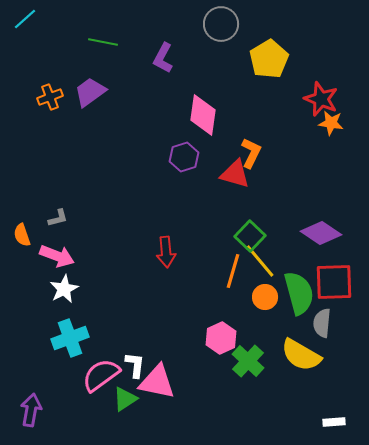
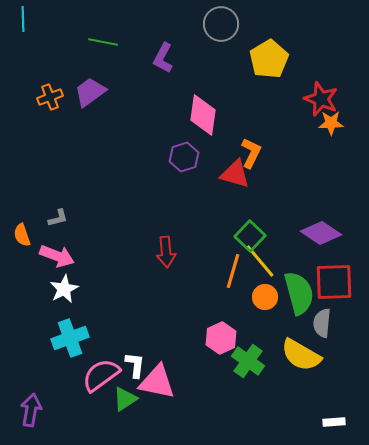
cyan line: moved 2 px left; rotated 50 degrees counterclockwise
orange star: rotated 10 degrees counterclockwise
green cross: rotated 8 degrees counterclockwise
